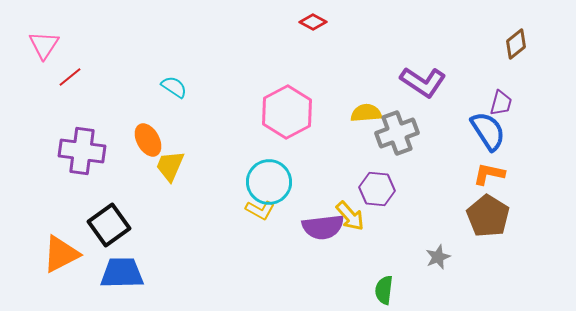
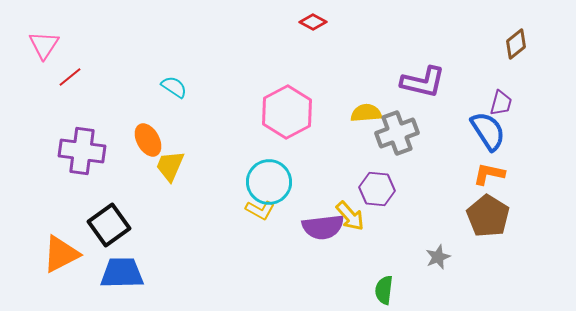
purple L-shape: rotated 21 degrees counterclockwise
